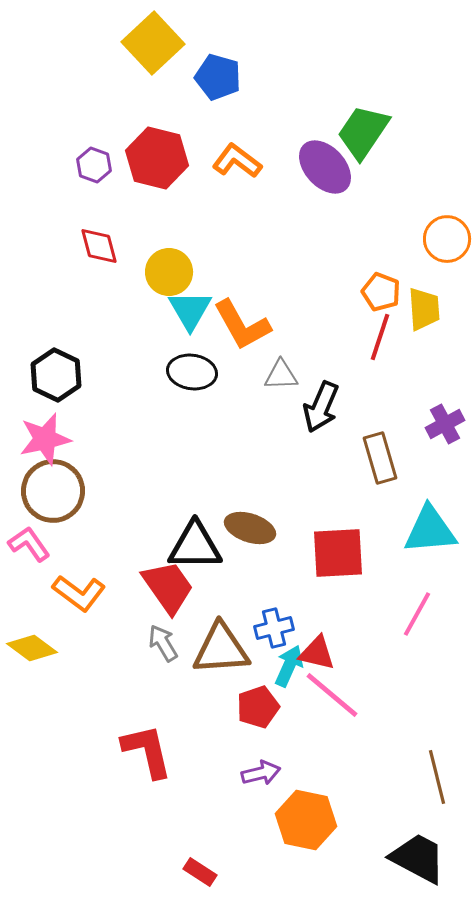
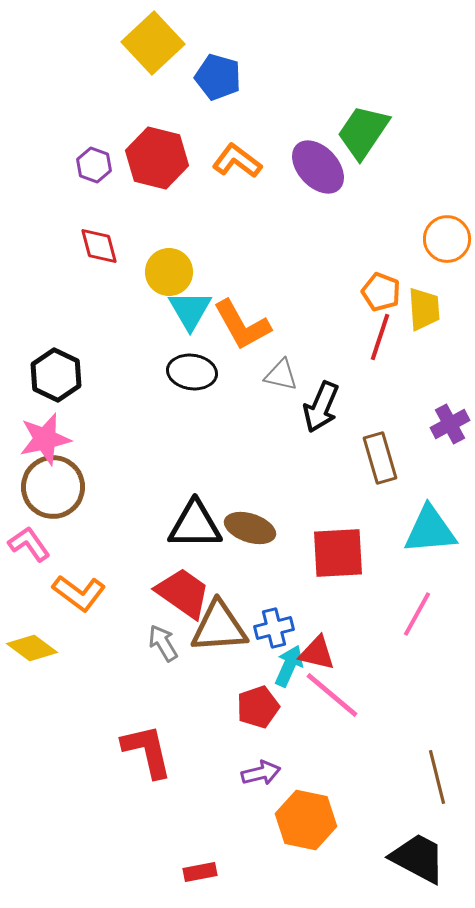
purple ellipse at (325, 167): moved 7 px left
gray triangle at (281, 375): rotated 15 degrees clockwise
purple cross at (445, 424): moved 5 px right
brown circle at (53, 491): moved 4 px up
black triangle at (195, 546): moved 21 px up
red trapezoid at (168, 587): moved 15 px right, 6 px down; rotated 20 degrees counterclockwise
brown triangle at (221, 649): moved 2 px left, 22 px up
red rectangle at (200, 872): rotated 44 degrees counterclockwise
